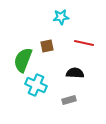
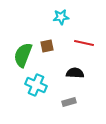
green semicircle: moved 5 px up
gray rectangle: moved 2 px down
